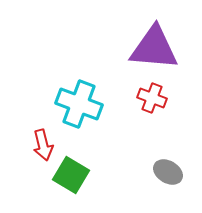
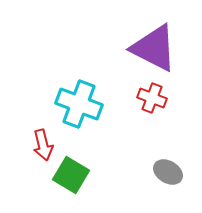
purple triangle: rotated 22 degrees clockwise
